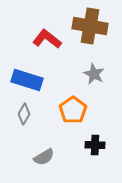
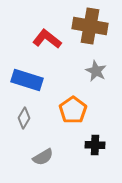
gray star: moved 2 px right, 3 px up
gray diamond: moved 4 px down
gray semicircle: moved 1 px left
